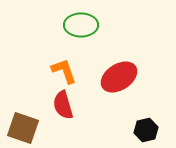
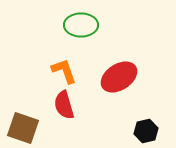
red semicircle: moved 1 px right
black hexagon: moved 1 px down
